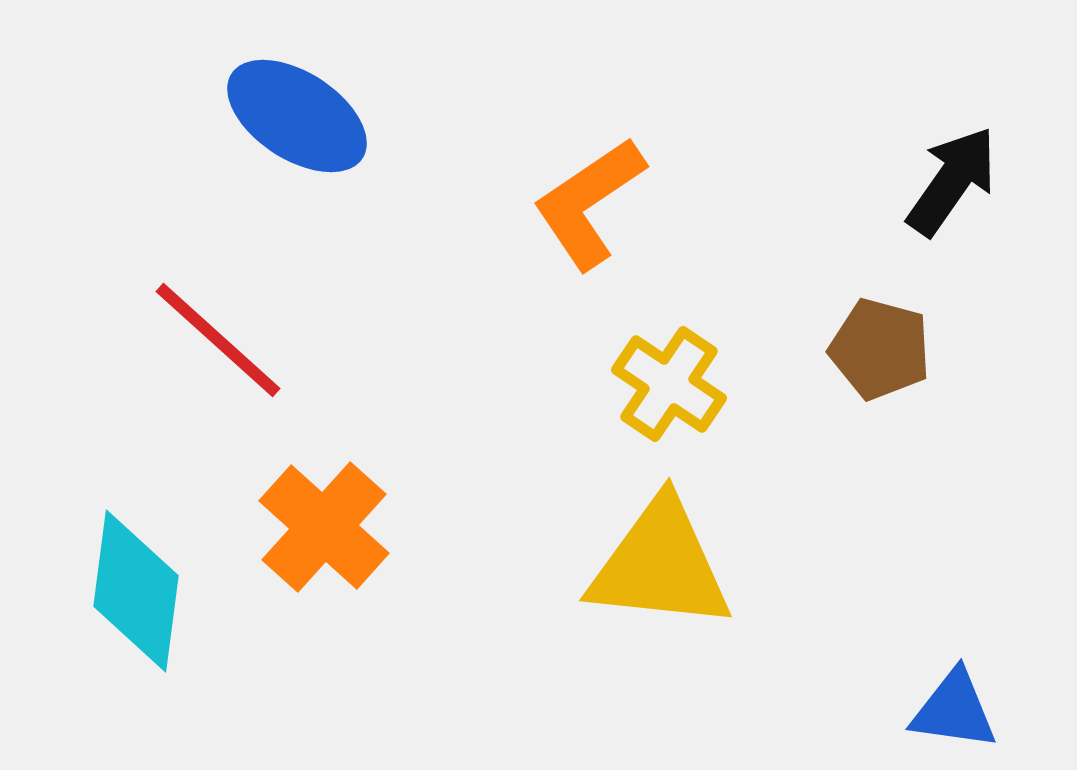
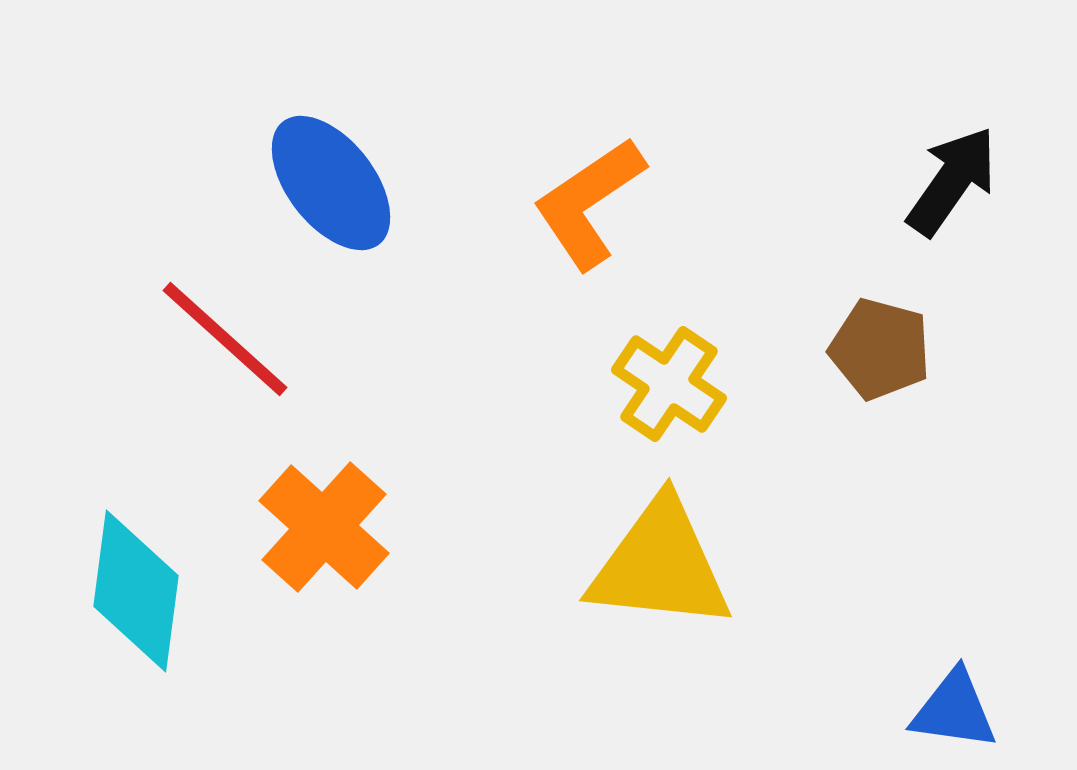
blue ellipse: moved 34 px right, 67 px down; rotated 19 degrees clockwise
red line: moved 7 px right, 1 px up
